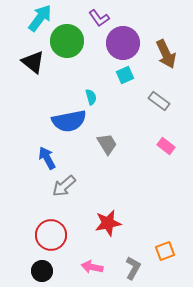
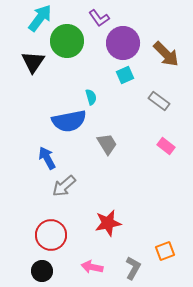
brown arrow: rotated 20 degrees counterclockwise
black triangle: rotated 25 degrees clockwise
